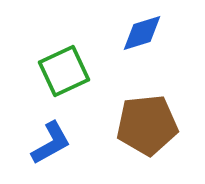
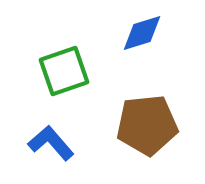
green square: rotated 6 degrees clockwise
blue L-shape: rotated 102 degrees counterclockwise
